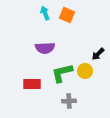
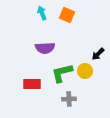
cyan arrow: moved 3 px left
gray cross: moved 2 px up
